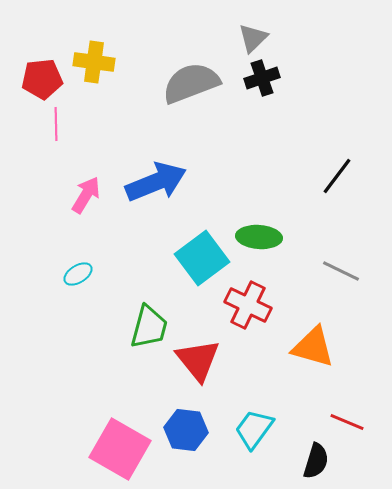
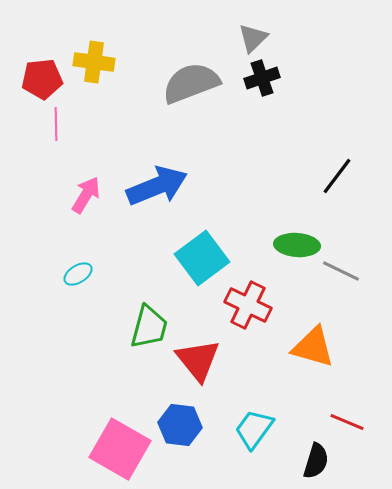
blue arrow: moved 1 px right, 4 px down
green ellipse: moved 38 px right, 8 px down
blue hexagon: moved 6 px left, 5 px up
